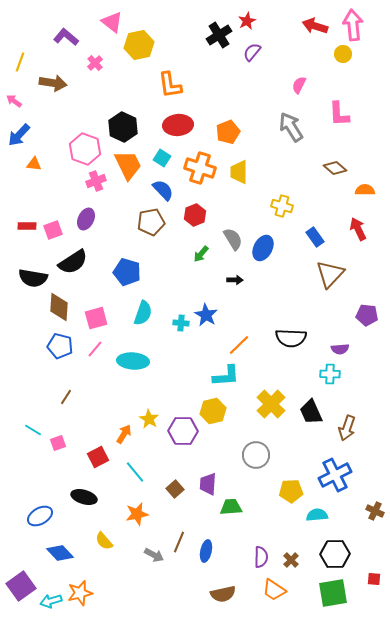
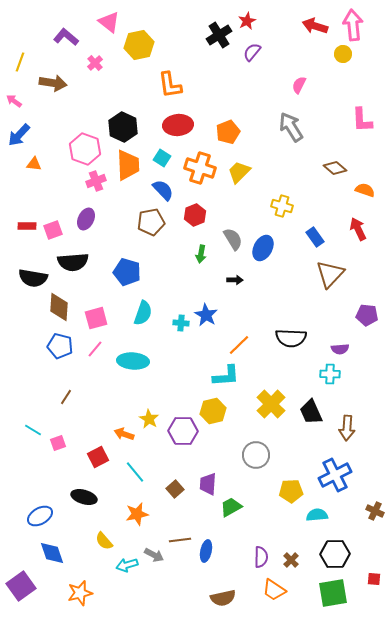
pink triangle at (112, 22): moved 3 px left
pink L-shape at (339, 114): moved 23 px right, 6 px down
orange trapezoid at (128, 165): rotated 24 degrees clockwise
yellow trapezoid at (239, 172): rotated 45 degrees clockwise
orange semicircle at (365, 190): rotated 18 degrees clockwise
green arrow at (201, 254): rotated 30 degrees counterclockwise
black semicircle at (73, 262): rotated 28 degrees clockwise
brown arrow at (347, 428): rotated 15 degrees counterclockwise
orange arrow at (124, 434): rotated 102 degrees counterclockwise
green trapezoid at (231, 507): rotated 25 degrees counterclockwise
brown line at (179, 542): moved 1 px right, 2 px up; rotated 60 degrees clockwise
blue diamond at (60, 553): moved 8 px left; rotated 24 degrees clockwise
brown semicircle at (223, 594): moved 4 px down
cyan arrow at (51, 601): moved 76 px right, 36 px up
